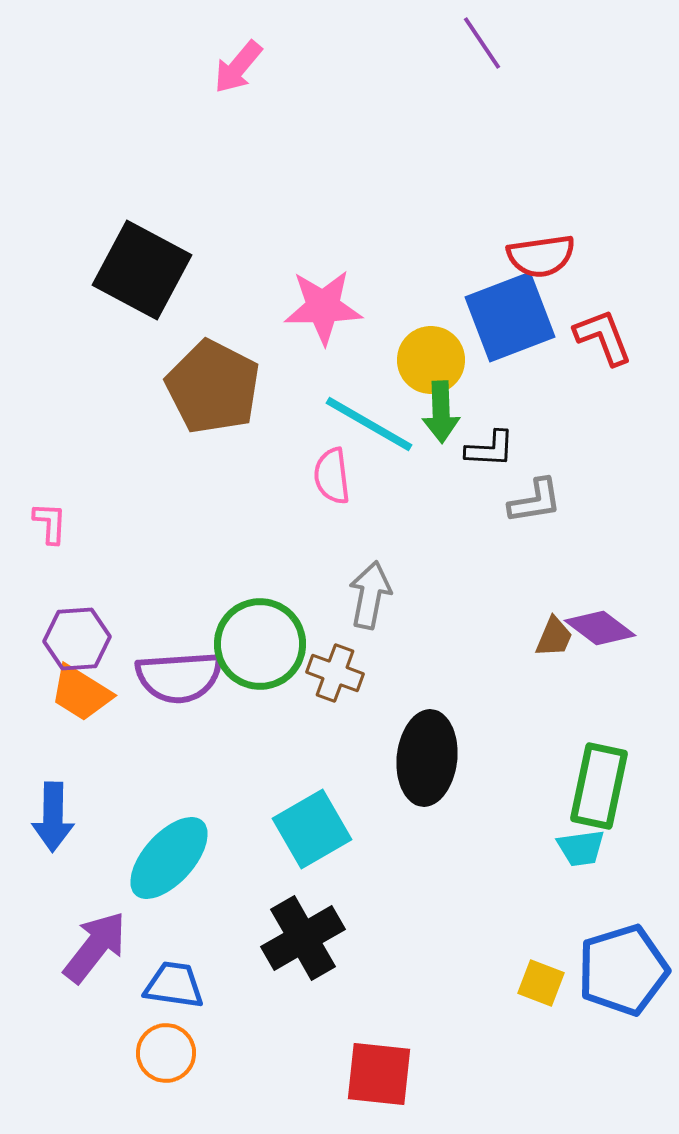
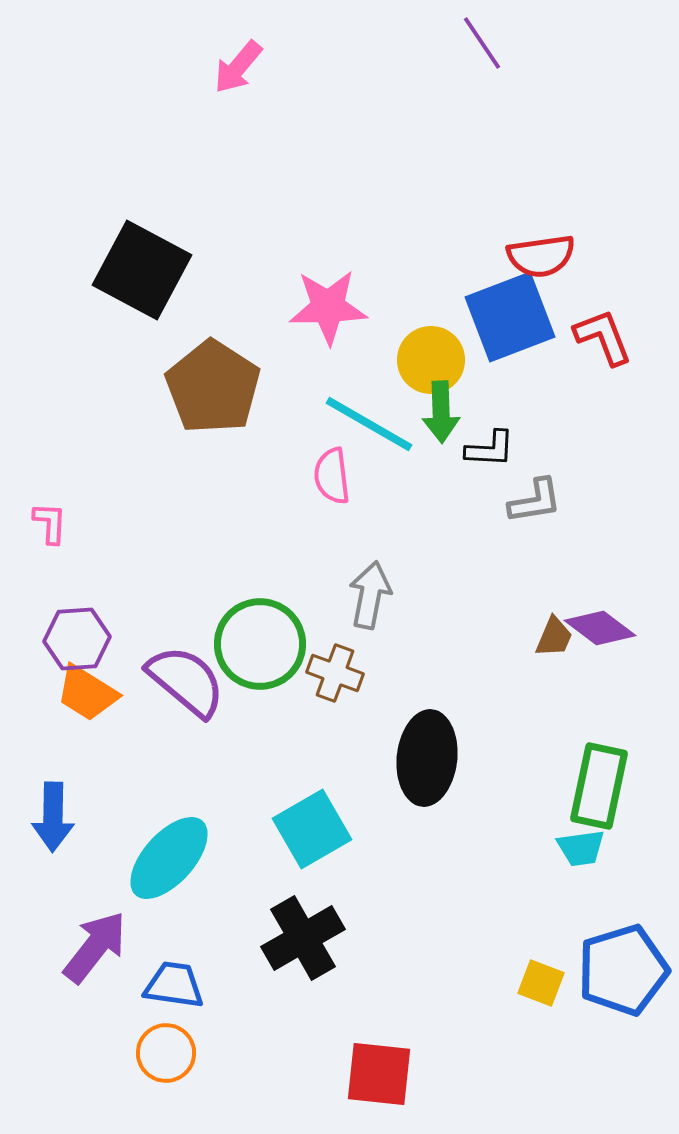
pink star: moved 5 px right
brown pentagon: rotated 6 degrees clockwise
purple semicircle: moved 7 px right, 4 px down; rotated 136 degrees counterclockwise
orange trapezoid: moved 6 px right
